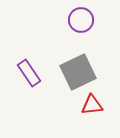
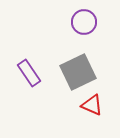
purple circle: moved 3 px right, 2 px down
red triangle: rotated 30 degrees clockwise
